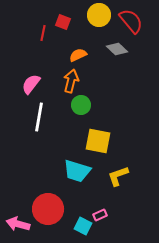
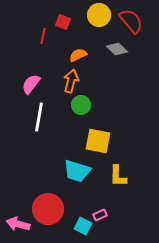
red line: moved 3 px down
yellow L-shape: rotated 70 degrees counterclockwise
